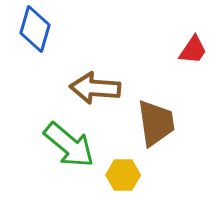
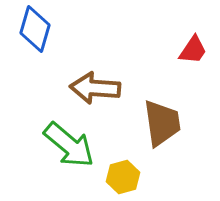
brown trapezoid: moved 6 px right
yellow hexagon: moved 2 px down; rotated 16 degrees counterclockwise
